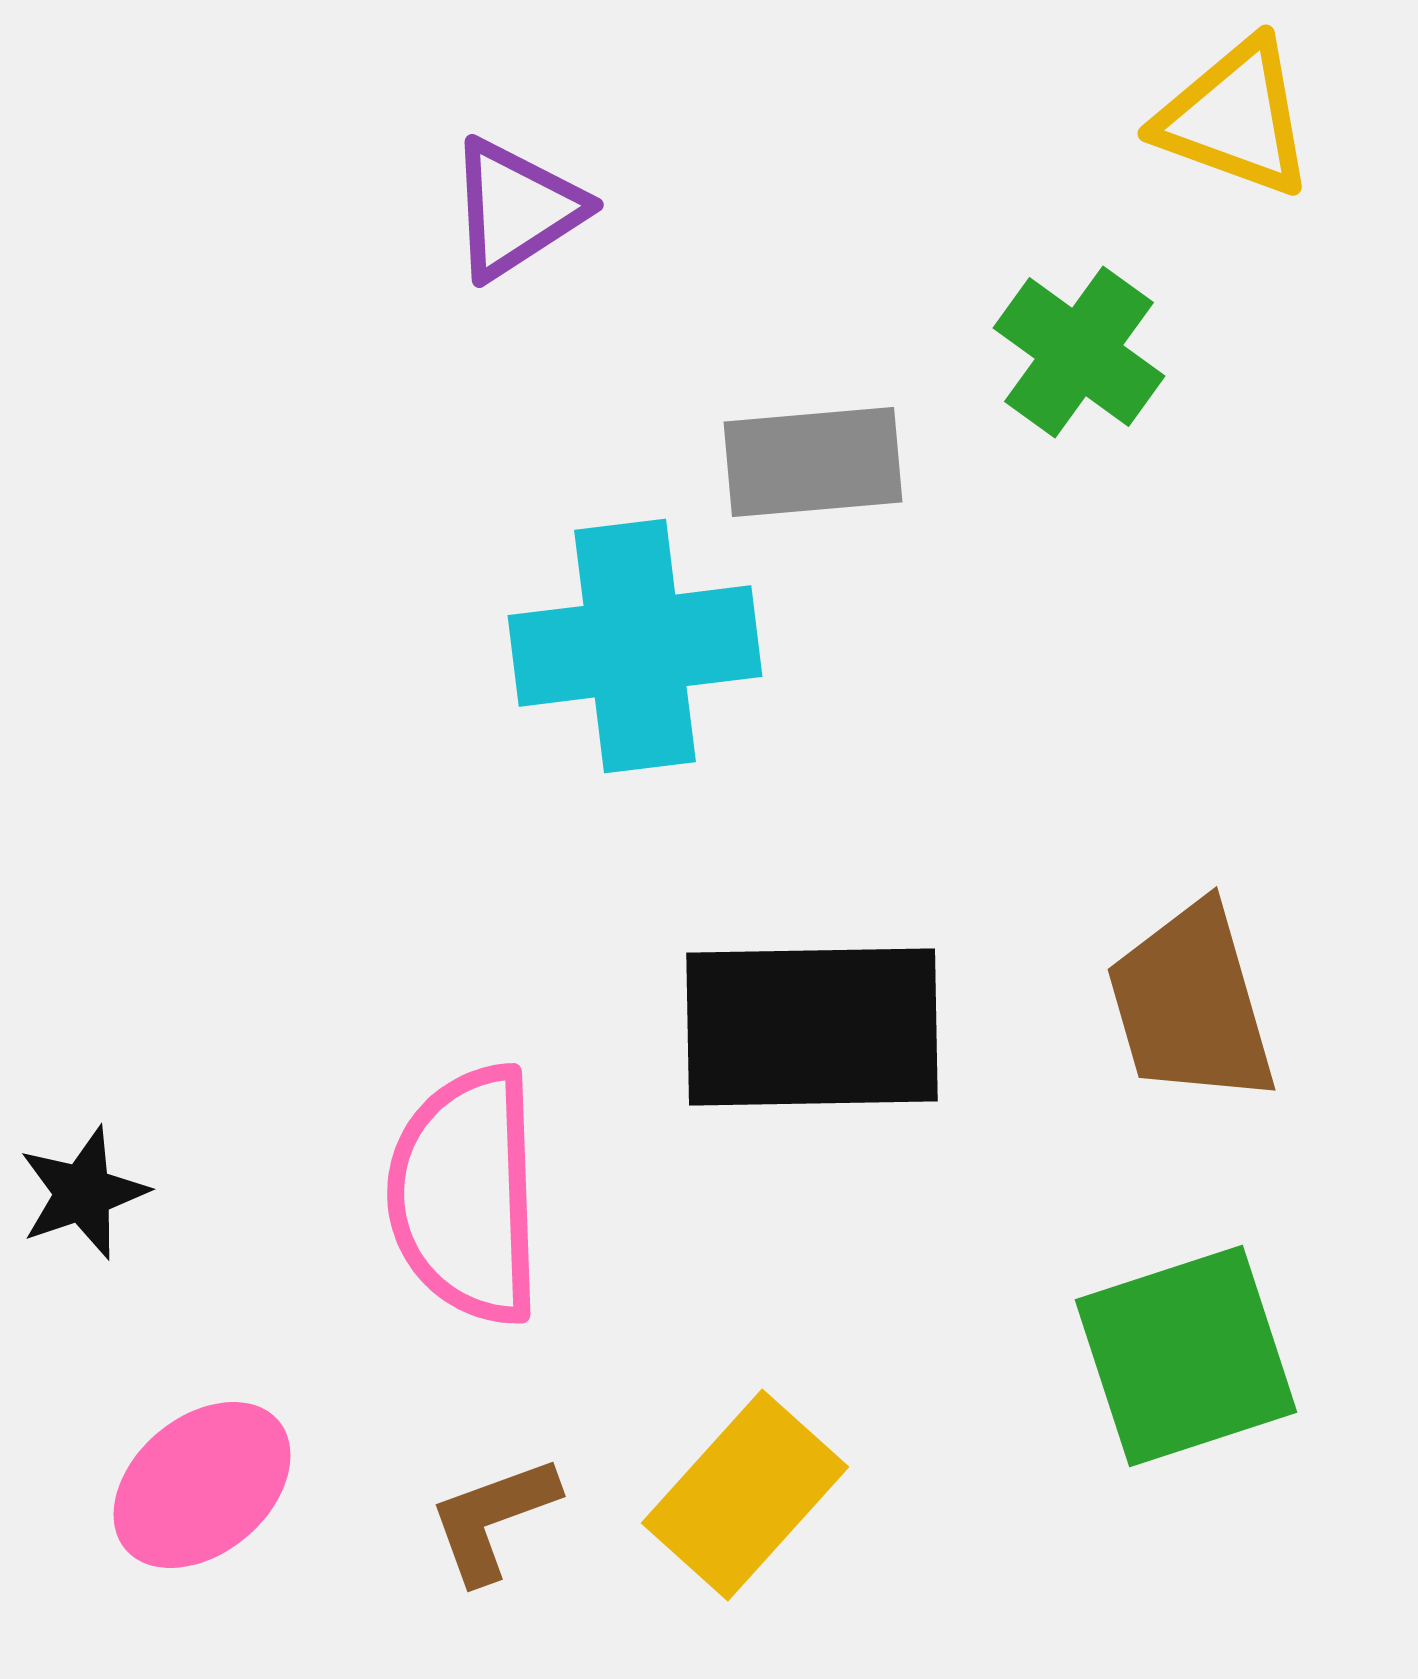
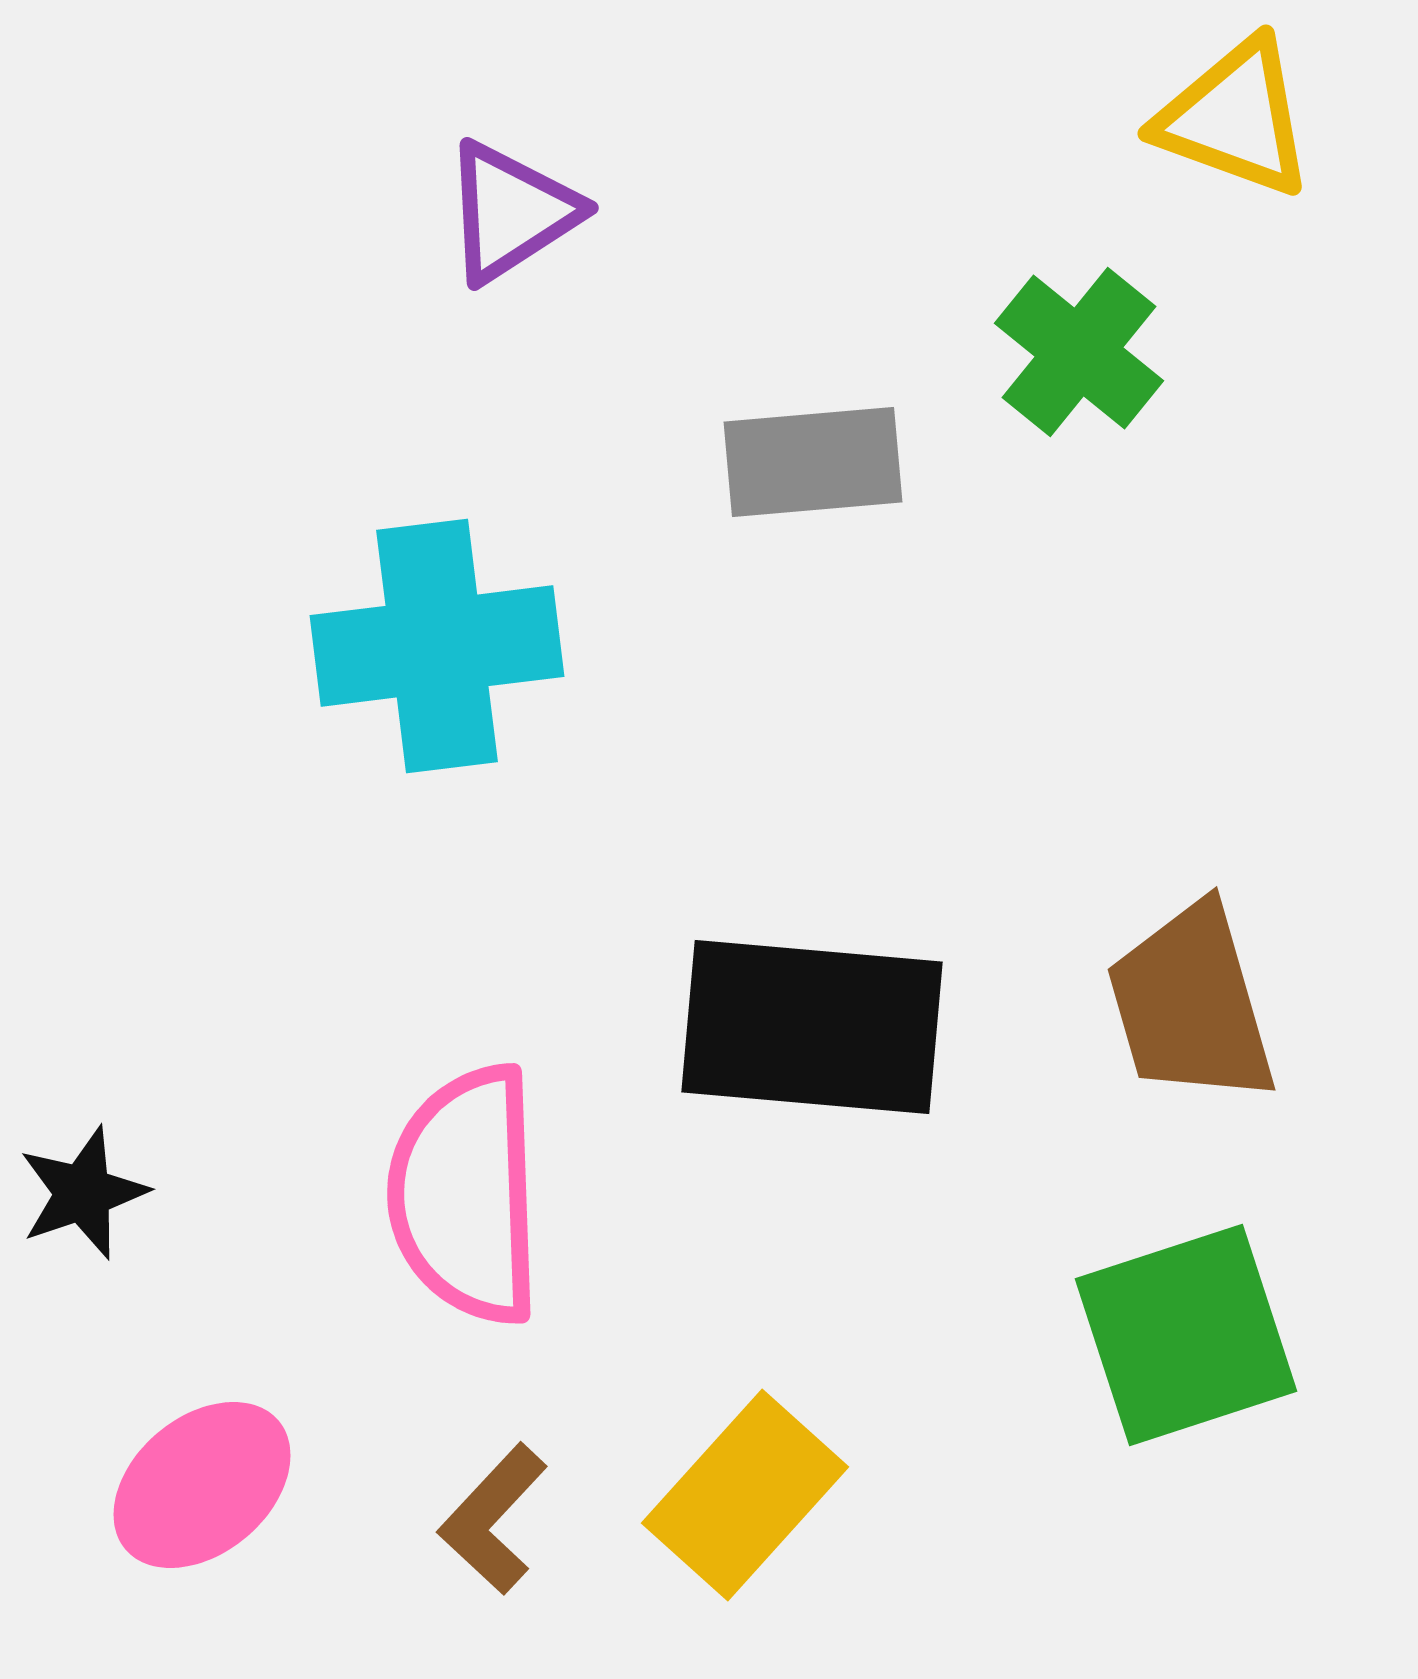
purple triangle: moved 5 px left, 3 px down
green cross: rotated 3 degrees clockwise
cyan cross: moved 198 px left
black rectangle: rotated 6 degrees clockwise
green square: moved 21 px up
brown L-shape: rotated 27 degrees counterclockwise
